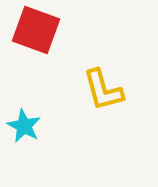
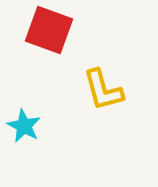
red square: moved 13 px right
